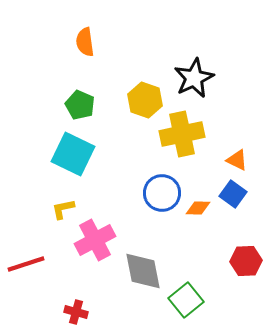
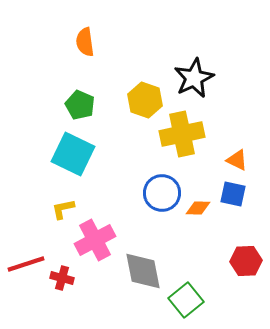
blue square: rotated 24 degrees counterclockwise
red cross: moved 14 px left, 34 px up
